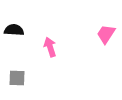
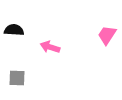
pink trapezoid: moved 1 px right, 1 px down
pink arrow: rotated 54 degrees counterclockwise
